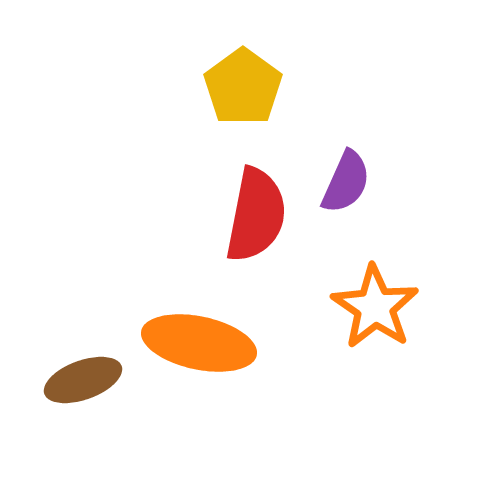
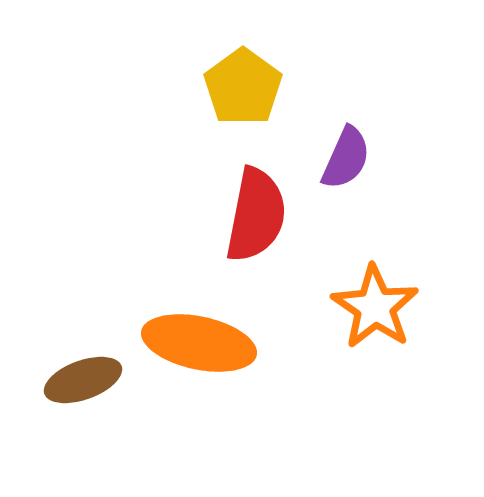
purple semicircle: moved 24 px up
